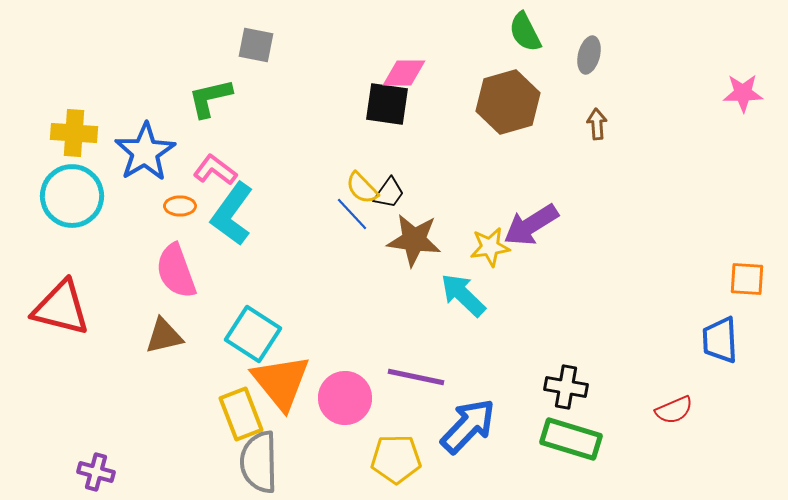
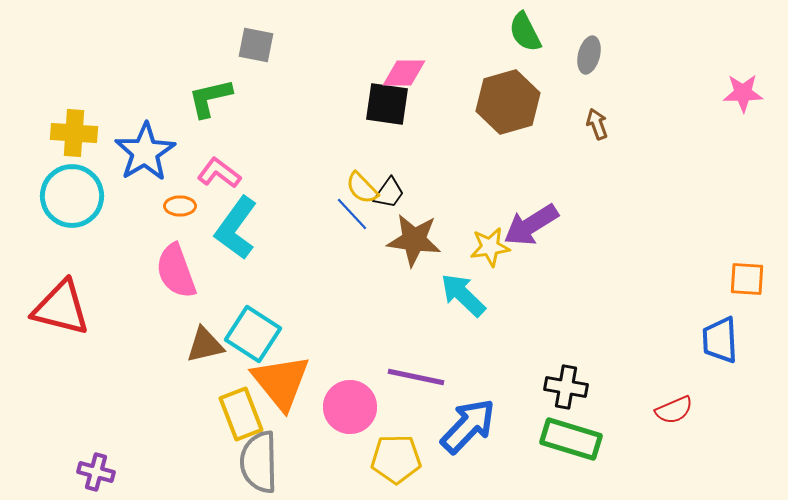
brown arrow: rotated 16 degrees counterclockwise
pink L-shape: moved 4 px right, 3 px down
cyan L-shape: moved 4 px right, 14 px down
brown triangle: moved 41 px right, 9 px down
pink circle: moved 5 px right, 9 px down
